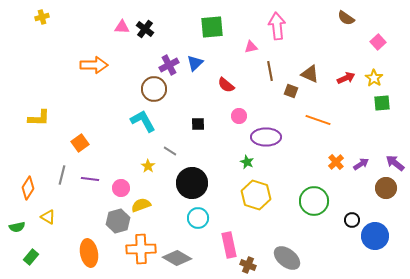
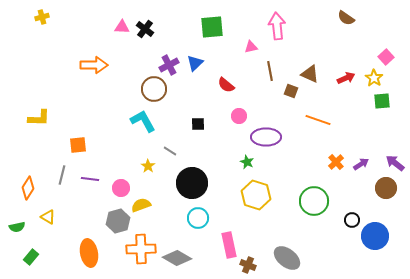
pink square at (378, 42): moved 8 px right, 15 px down
green square at (382, 103): moved 2 px up
orange square at (80, 143): moved 2 px left, 2 px down; rotated 30 degrees clockwise
